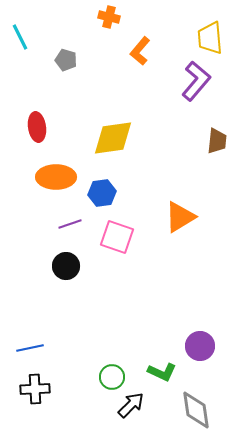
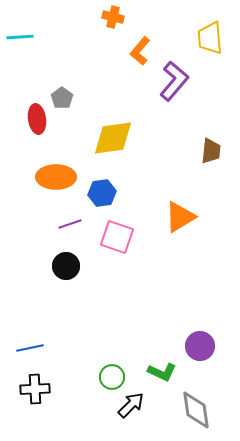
orange cross: moved 4 px right
cyan line: rotated 68 degrees counterclockwise
gray pentagon: moved 4 px left, 38 px down; rotated 20 degrees clockwise
purple L-shape: moved 22 px left
red ellipse: moved 8 px up
brown trapezoid: moved 6 px left, 10 px down
